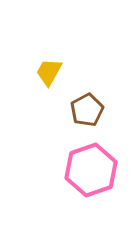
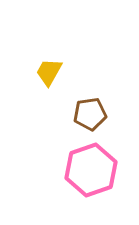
brown pentagon: moved 3 px right, 4 px down; rotated 20 degrees clockwise
